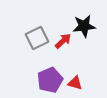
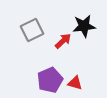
gray square: moved 5 px left, 8 px up
